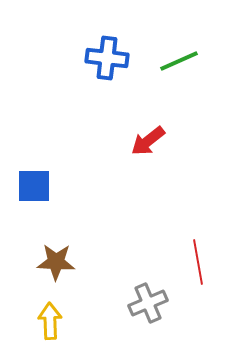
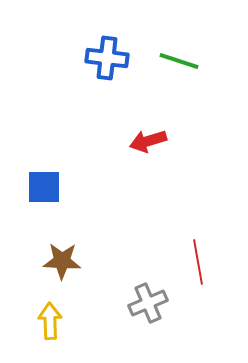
green line: rotated 42 degrees clockwise
red arrow: rotated 21 degrees clockwise
blue square: moved 10 px right, 1 px down
brown star: moved 6 px right, 1 px up
